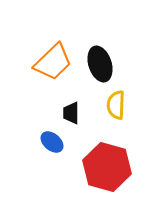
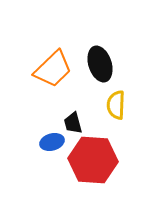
orange trapezoid: moved 7 px down
black trapezoid: moved 2 px right, 10 px down; rotated 15 degrees counterclockwise
blue ellipse: rotated 55 degrees counterclockwise
red hexagon: moved 14 px left, 7 px up; rotated 12 degrees counterclockwise
